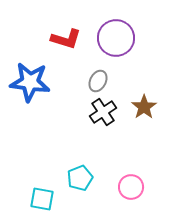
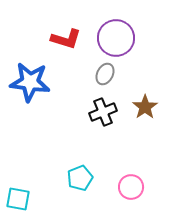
gray ellipse: moved 7 px right, 7 px up
brown star: moved 1 px right
black cross: rotated 12 degrees clockwise
cyan square: moved 24 px left
